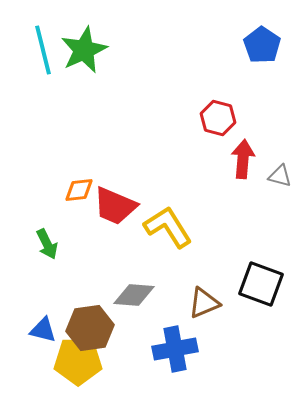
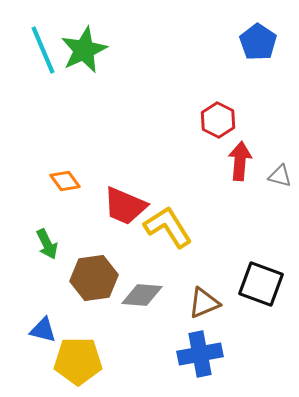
blue pentagon: moved 4 px left, 3 px up
cyan line: rotated 9 degrees counterclockwise
red hexagon: moved 2 px down; rotated 12 degrees clockwise
red arrow: moved 3 px left, 2 px down
orange diamond: moved 14 px left, 9 px up; rotated 60 degrees clockwise
red trapezoid: moved 10 px right
gray diamond: moved 8 px right
brown hexagon: moved 4 px right, 50 px up
blue cross: moved 25 px right, 5 px down
